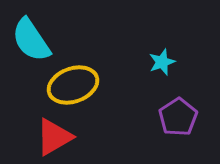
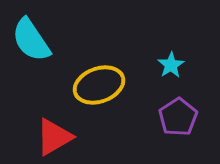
cyan star: moved 9 px right, 3 px down; rotated 12 degrees counterclockwise
yellow ellipse: moved 26 px right
